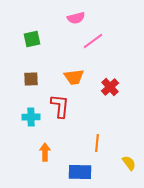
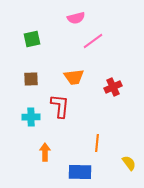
red cross: moved 3 px right; rotated 18 degrees clockwise
